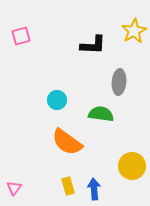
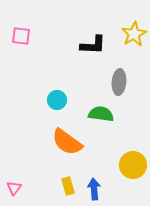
yellow star: moved 3 px down
pink square: rotated 24 degrees clockwise
yellow circle: moved 1 px right, 1 px up
